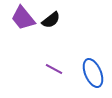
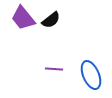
purple line: rotated 24 degrees counterclockwise
blue ellipse: moved 2 px left, 2 px down
